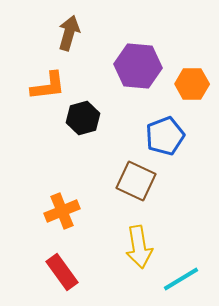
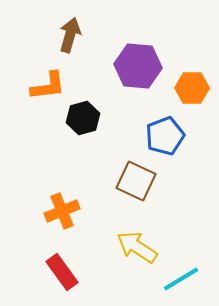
brown arrow: moved 1 px right, 2 px down
orange hexagon: moved 4 px down
yellow arrow: moved 2 px left; rotated 132 degrees clockwise
